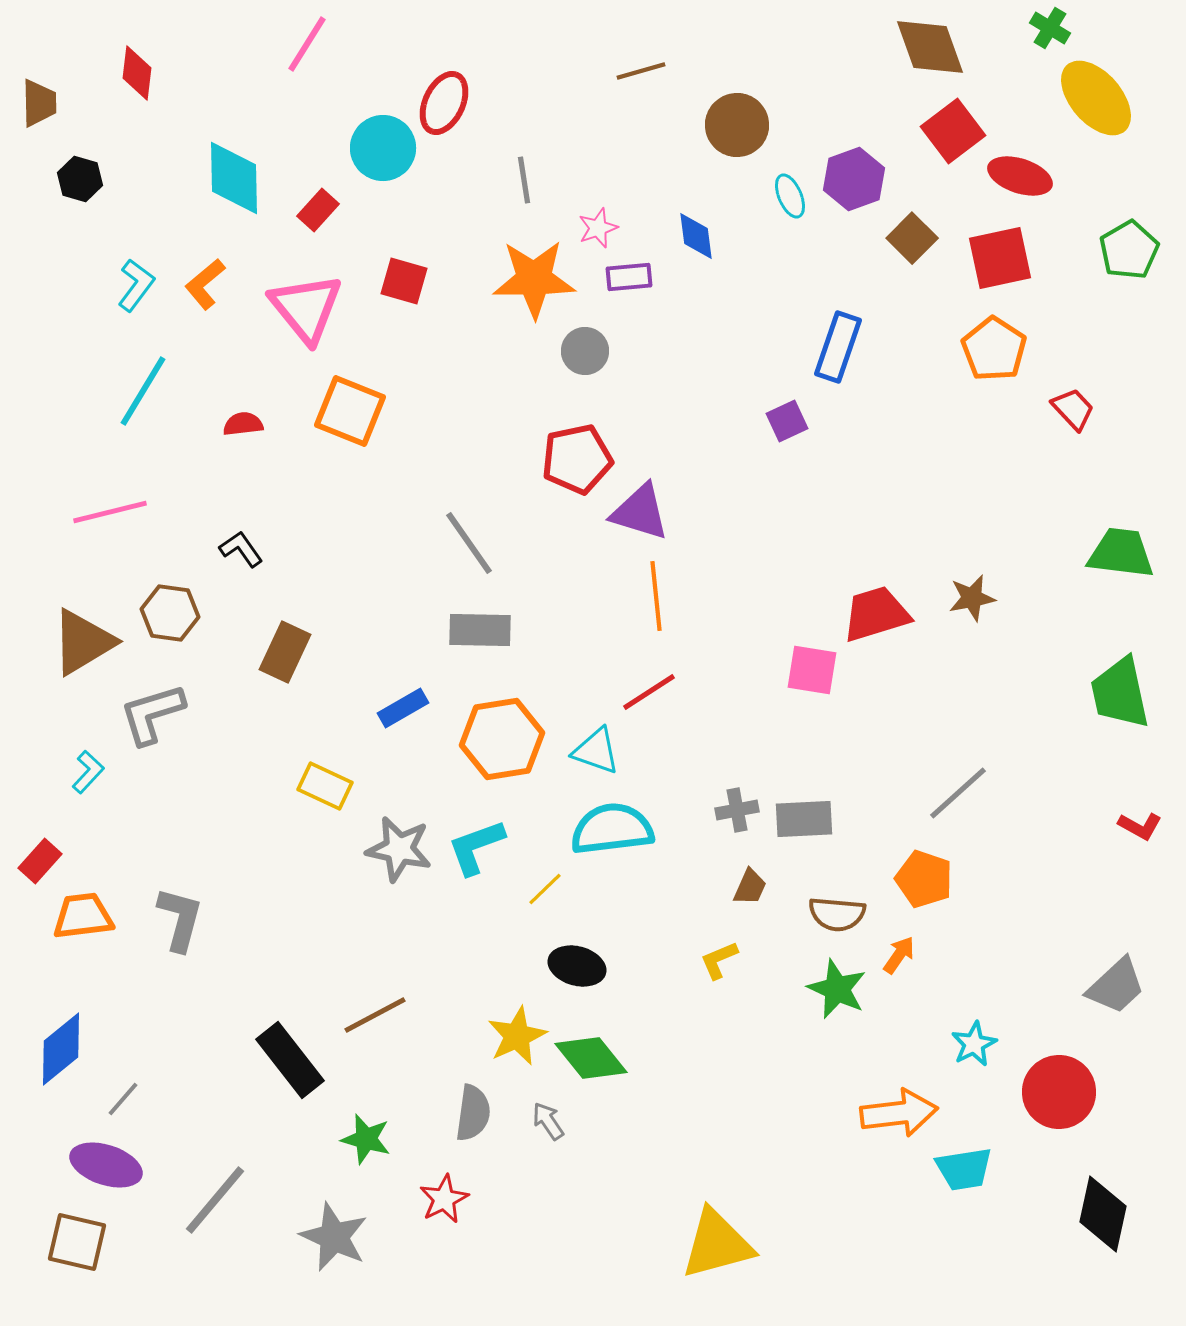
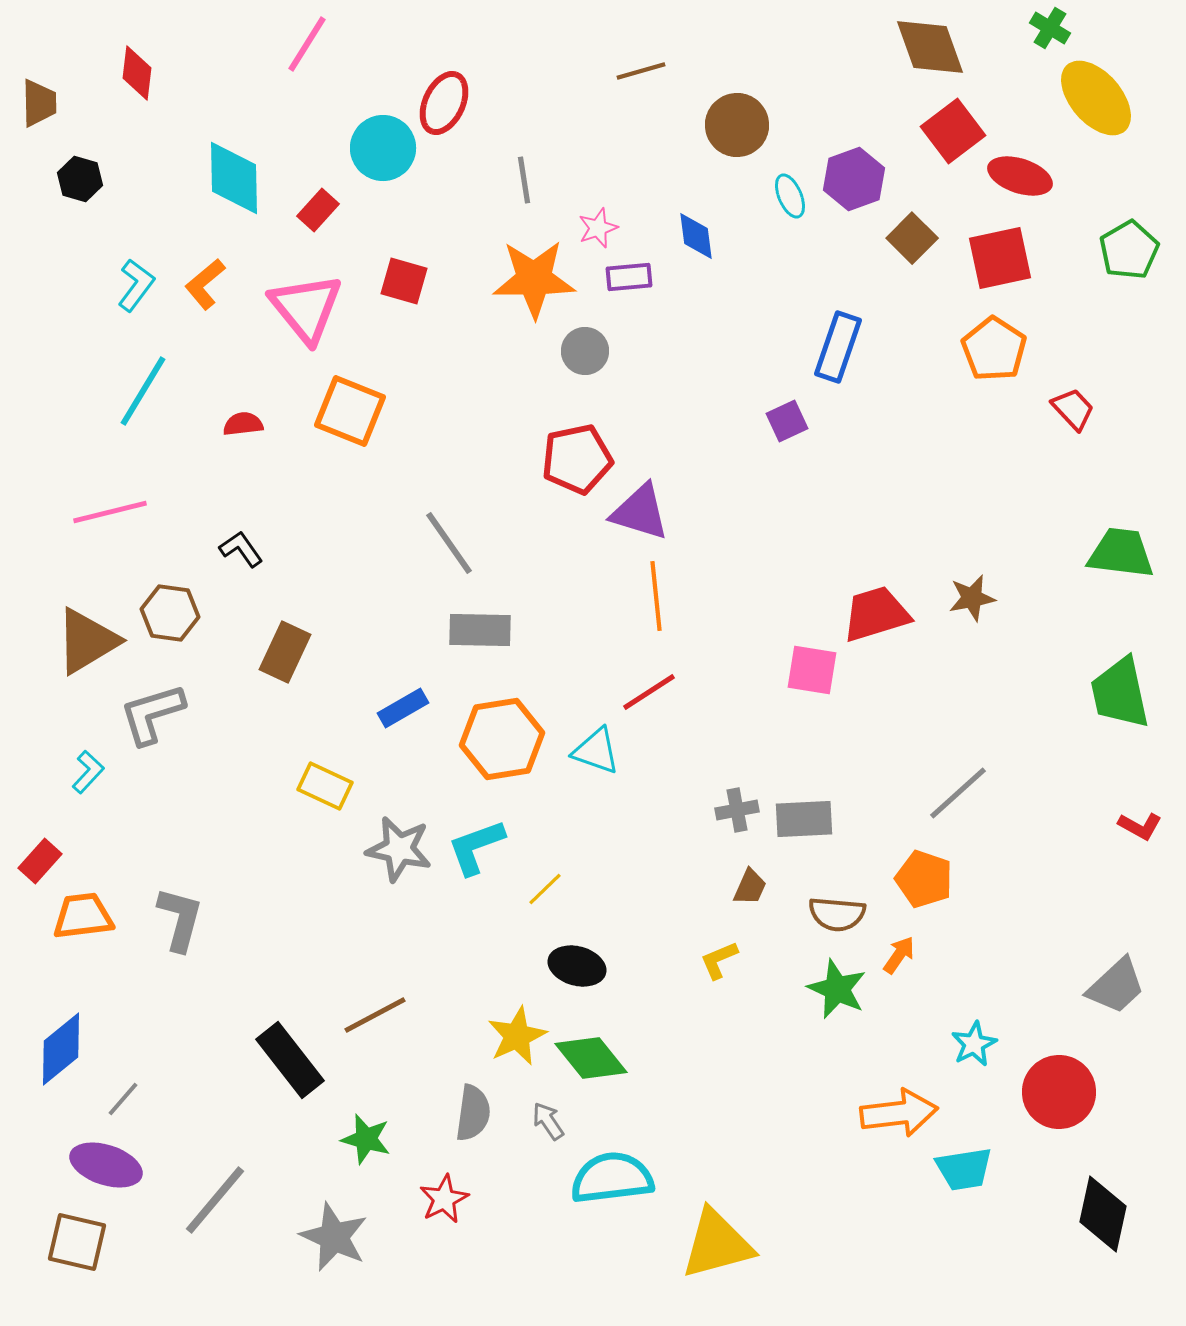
gray line at (469, 543): moved 20 px left
brown triangle at (83, 642): moved 4 px right, 1 px up
cyan semicircle at (612, 829): moved 349 px down
